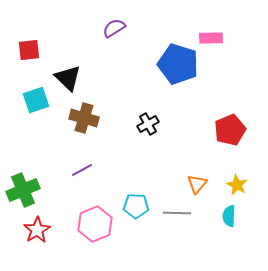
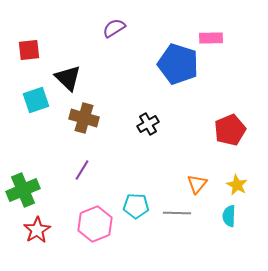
purple line: rotated 30 degrees counterclockwise
